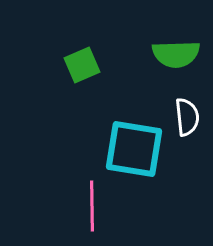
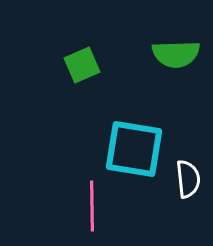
white semicircle: moved 1 px right, 62 px down
